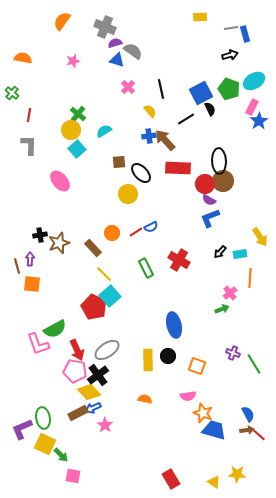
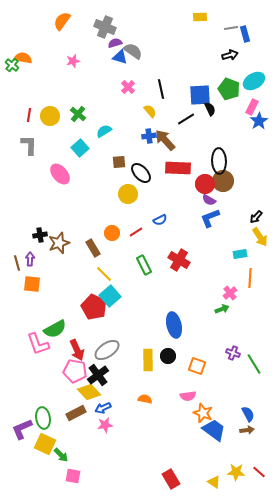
blue triangle at (117, 60): moved 3 px right, 3 px up
green cross at (12, 93): moved 28 px up
blue square at (201, 93): moved 1 px left, 2 px down; rotated 25 degrees clockwise
yellow circle at (71, 130): moved 21 px left, 14 px up
cyan square at (77, 149): moved 3 px right, 1 px up
pink ellipse at (60, 181): moved 7 px up
blue semicircle at (151, 227): moved 9 px right, 7 px up
brown rectangle at (93, 248): rotated 12 degrees clockwise
black arrow at (220, 252): moved 36 px right, 35 px up
brown line at (17, 266): moved 3 px up
green rectangle at (146, 268): moved 2 px left, 3 px up
blue arrow at (93, 408): moved 10 px right
brown rectangle at (78, 413): moved 2 px left
pink star at (105, 425): rotated 28 degrees clockwise
blue trapezoid at (214, 430): rotated 20 degrees clockwise
red line at (259, 435): moved 37 px down
yellow star at (237, 474): moved 1 px left, 2 px up
